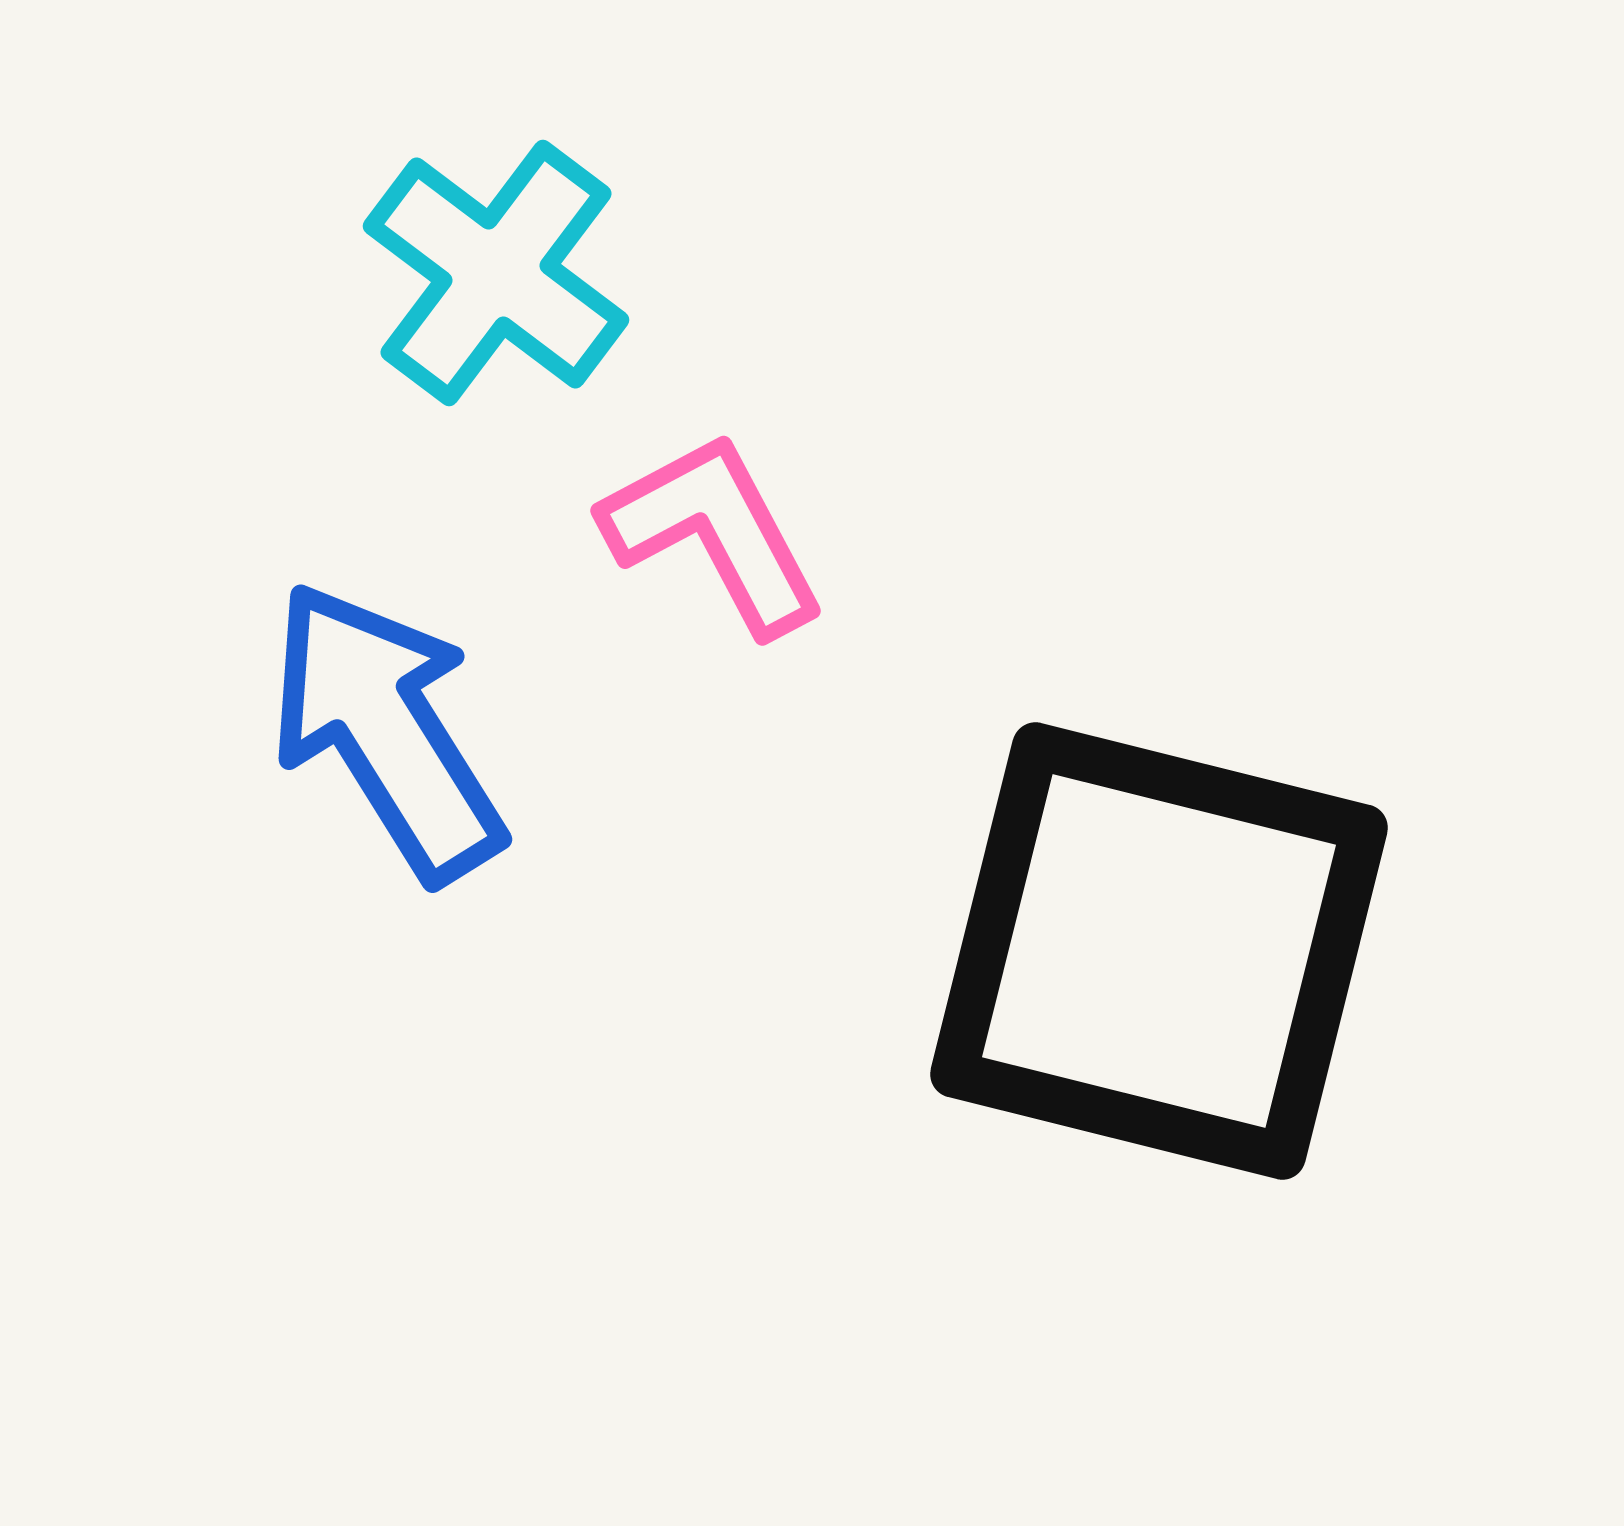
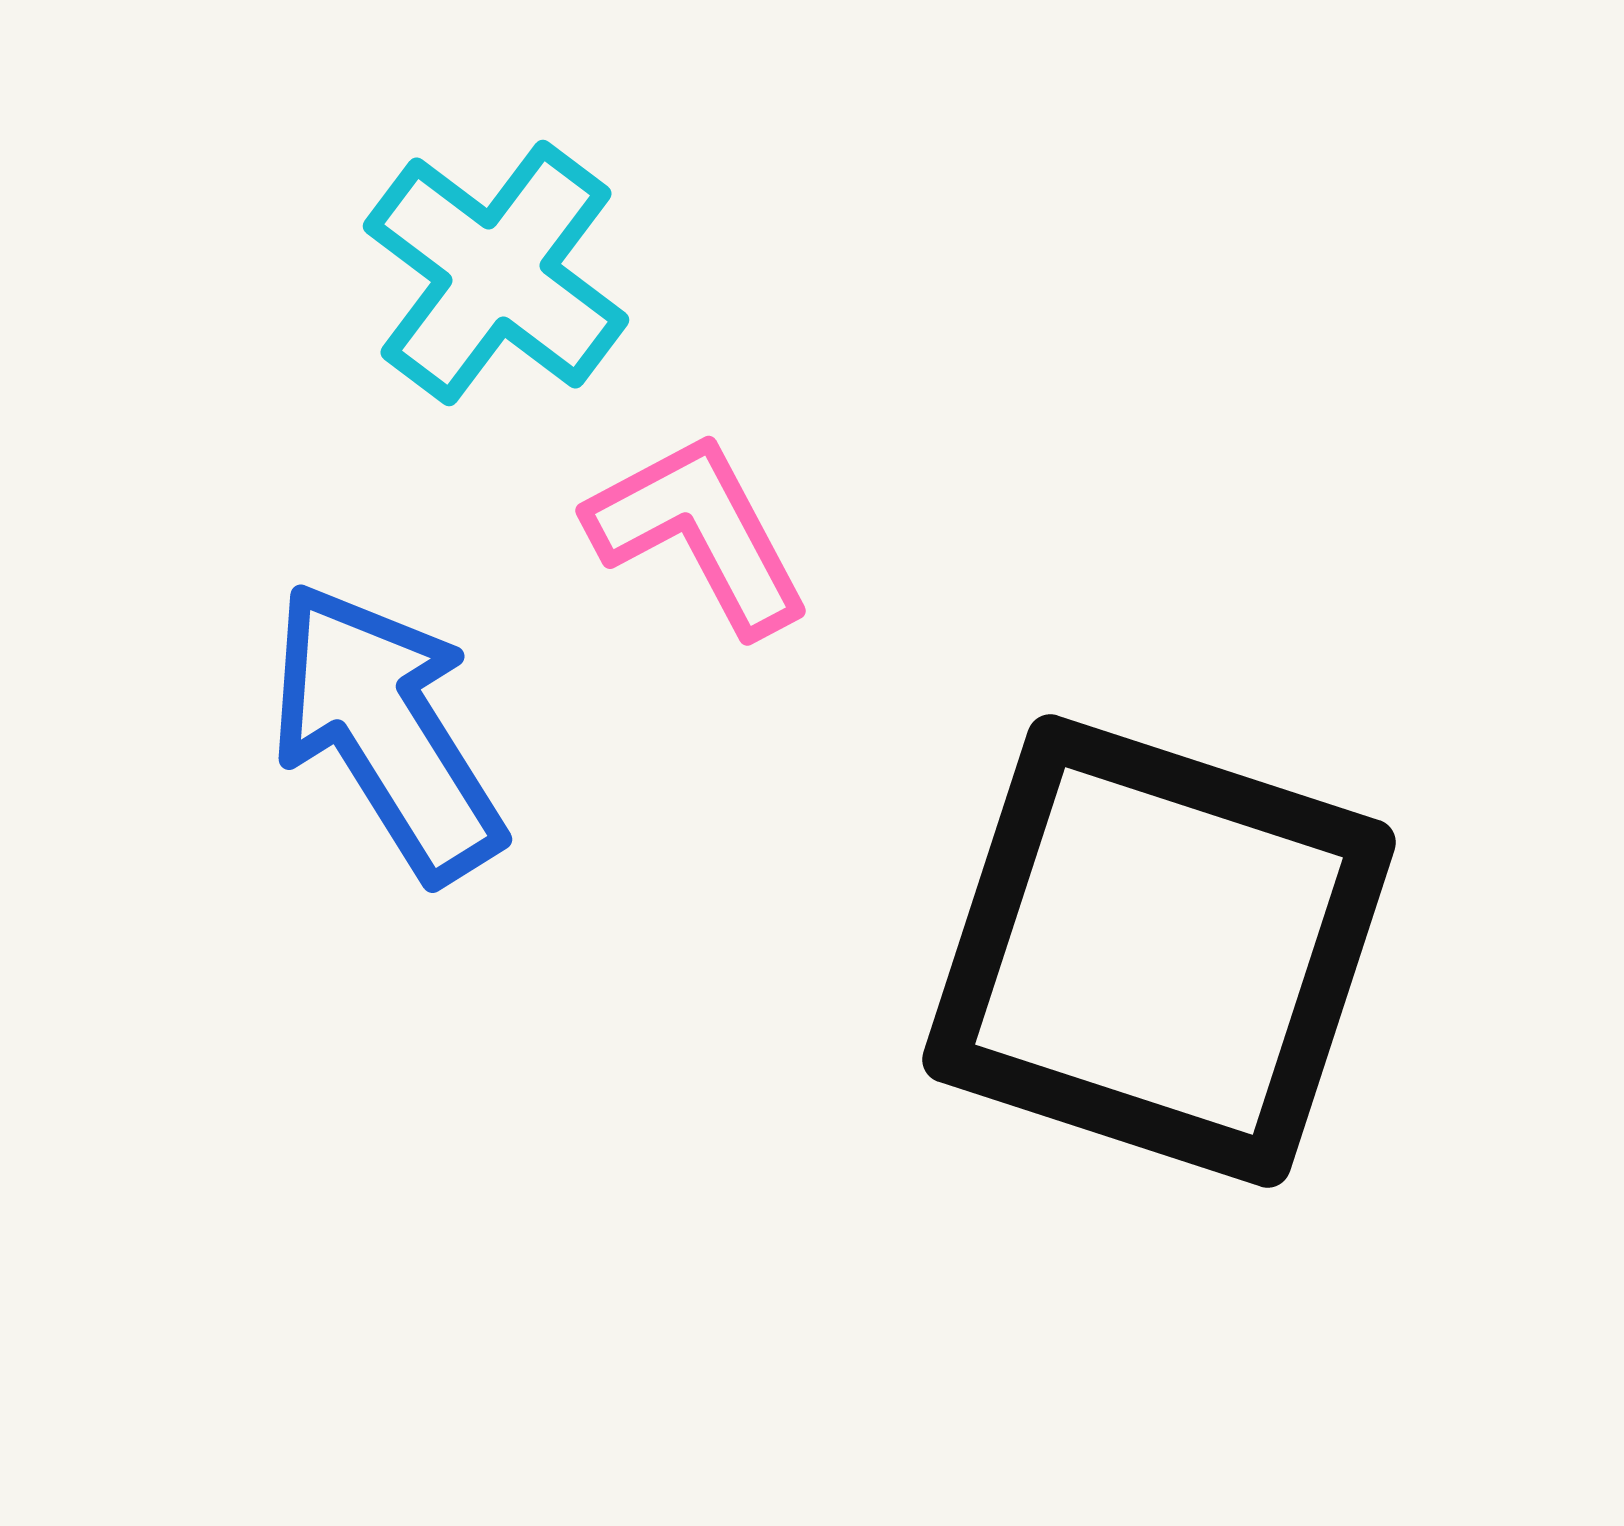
pink L-shape: moved 15 px left
black square: rotated 4 degrees clockwise
